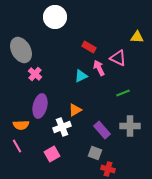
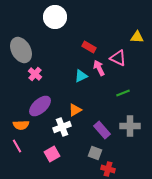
purple ellipse: rotated 35 degrees clockwise
